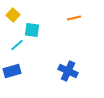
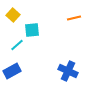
cyan square: rotated 14 degrees counterclockwise
blue rectangle: rotated 12 degrees counterclockwise
